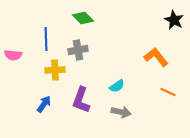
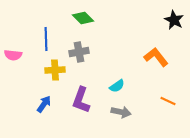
gray cross: moved 1 px right, 2 px down
orange line: moved 9 px down
